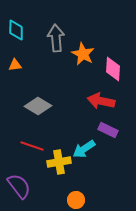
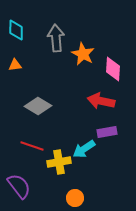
purple rectangle: moved 1 px left, 2 px down; rotated 36 degrees counterclockwise
orange circle: moved 1 px left, 2 px up
